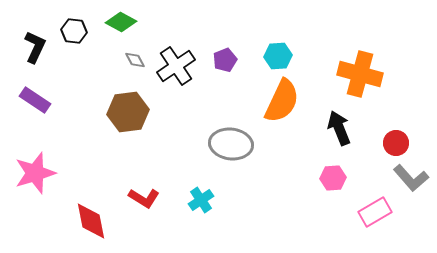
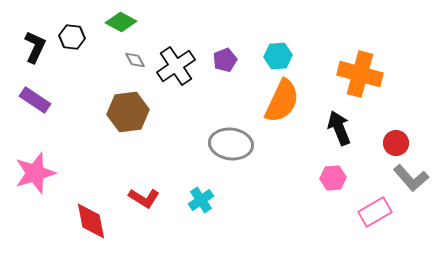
black hexagon: moved 2 px left, 6 px down
